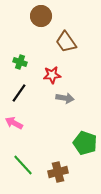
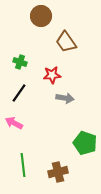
green line: rotated 35 degrees clockwise
